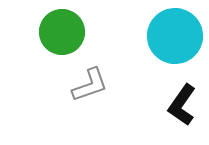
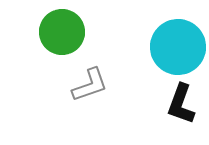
cyan circle: moved 3 px right, 11 px down
black L-shape: moved 1 px left, 1 px up; rotated 15 degrees counterclockwise
